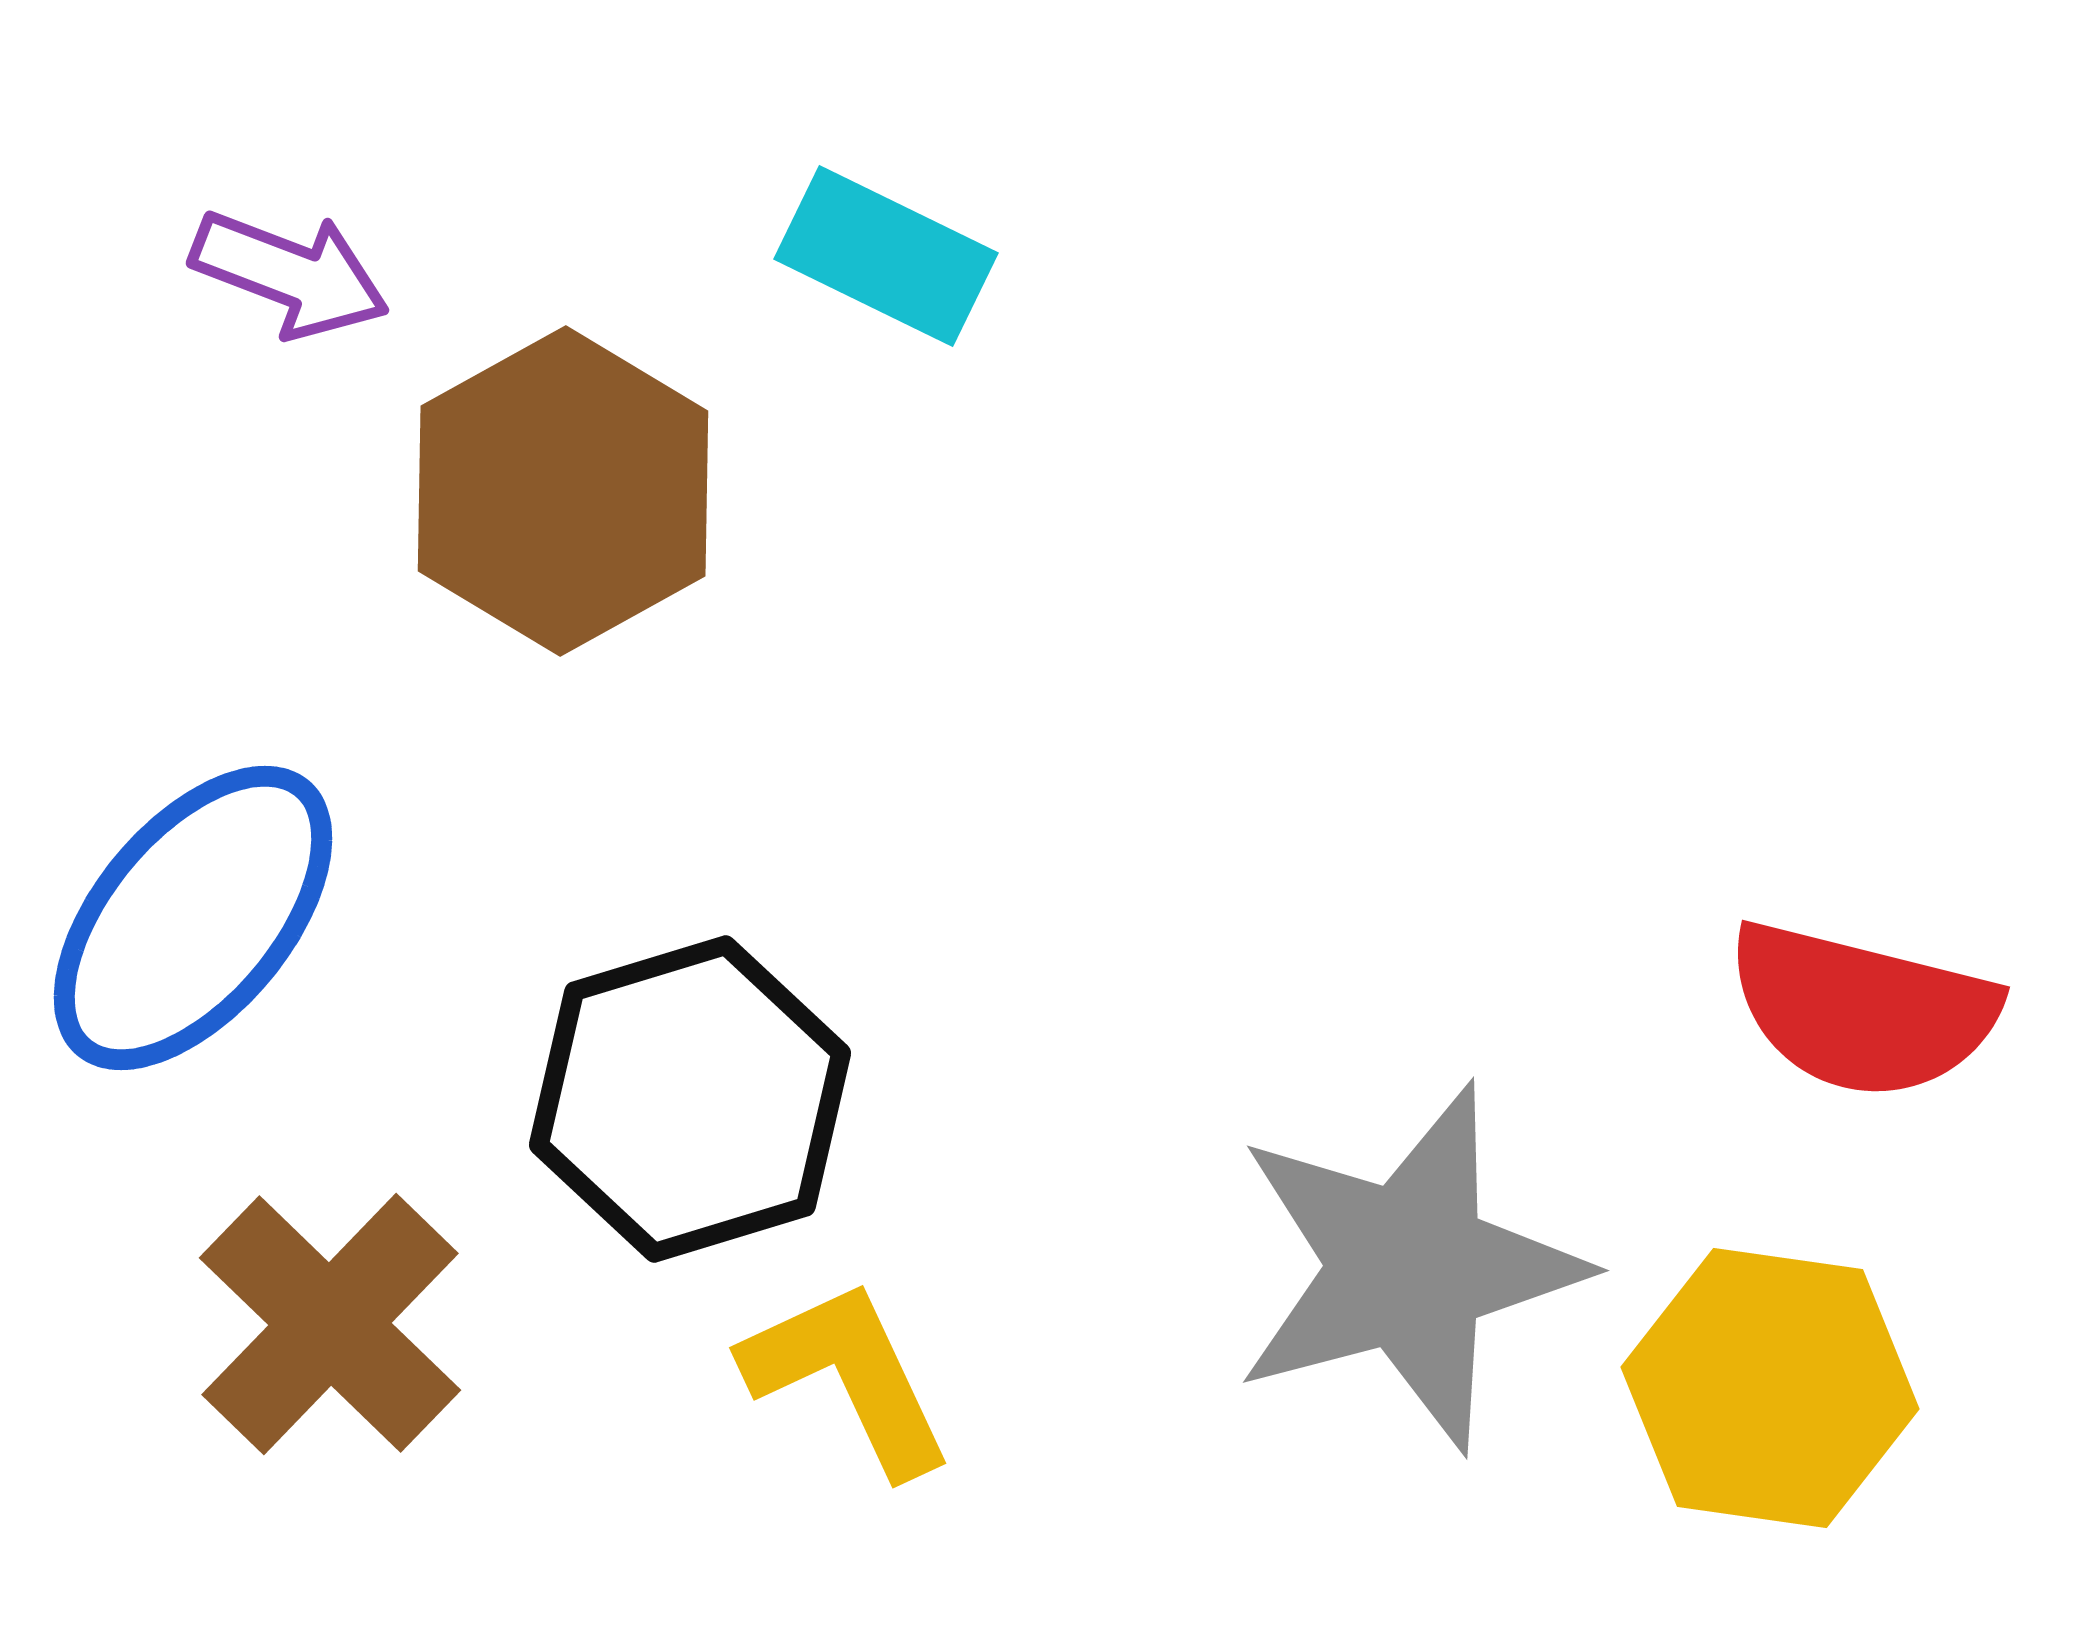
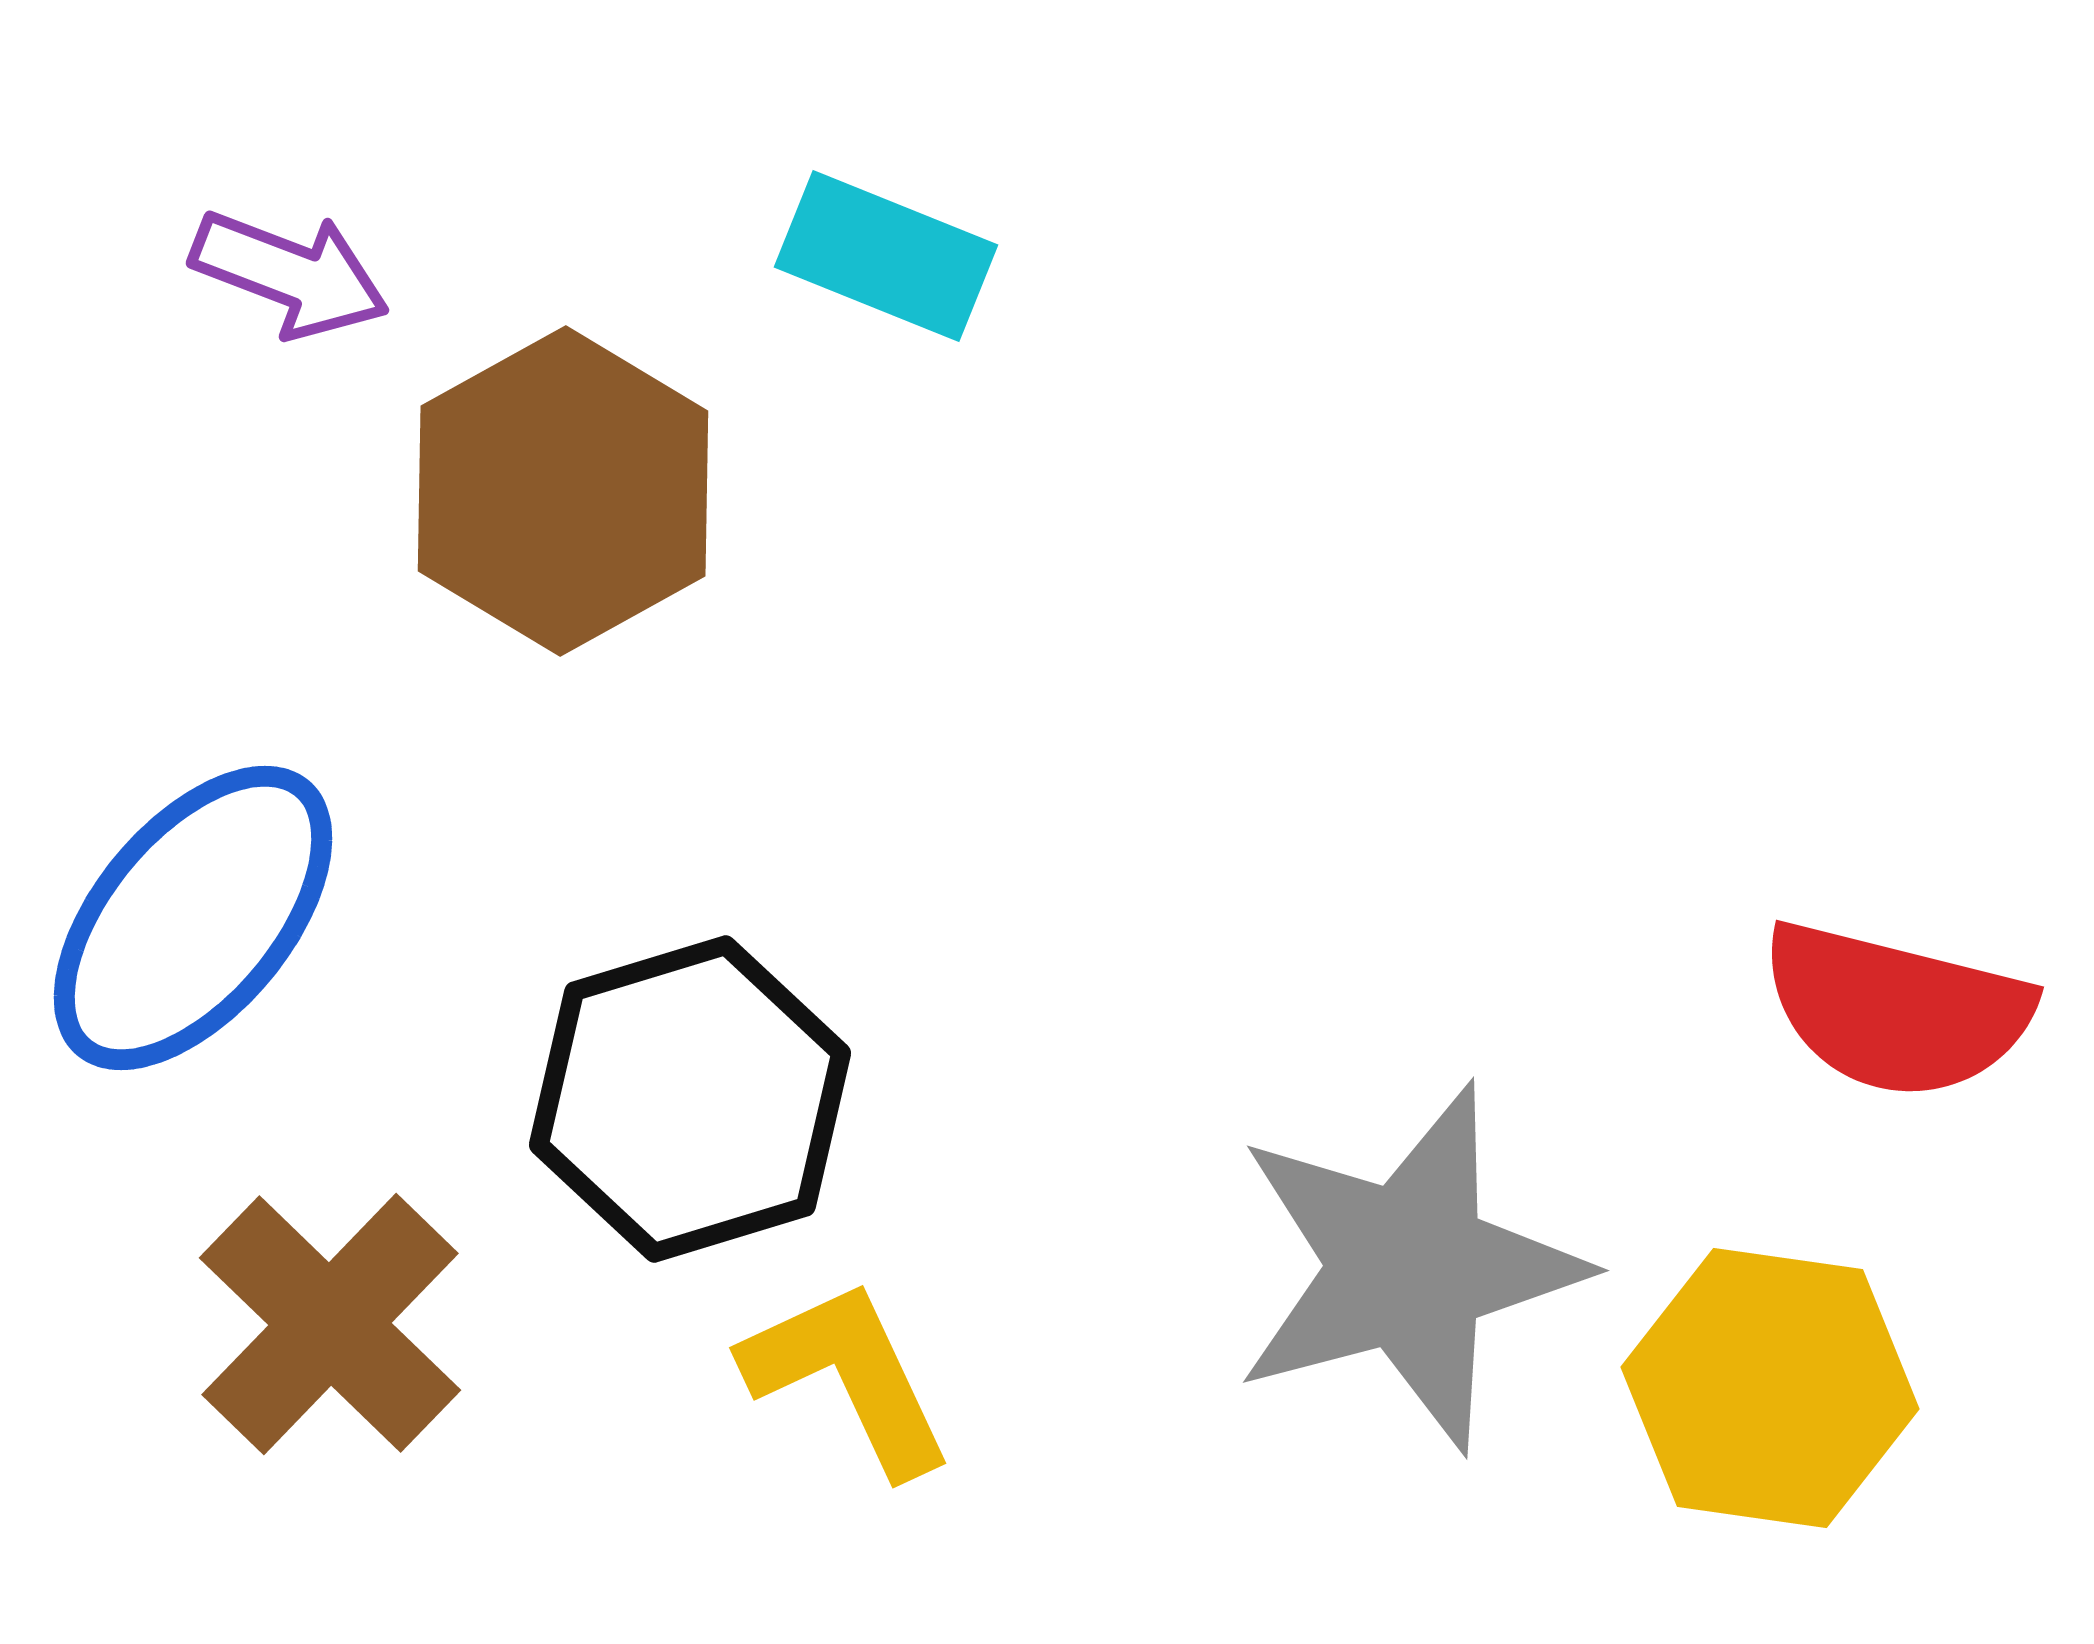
cyan rectangle: rotated 4 degrees counterclockwise
red semicircle: moved 34 px right
